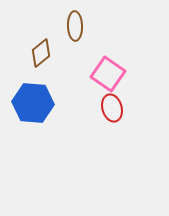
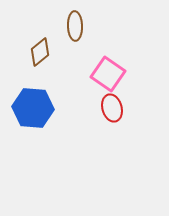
brown diamond: moved 1 px left, 1 px up
blue hexagon: moved 5 px down
